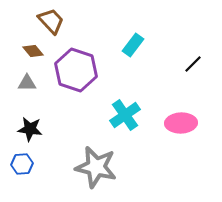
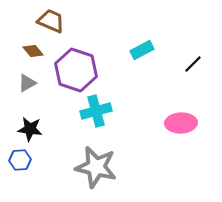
brown trapezoid: rotated 24 degrees counterclockwise
cyan rectangle: moved 9 px right, 5 px down; rotated 25 degrees clockwise
gray triangle: rotated 30 degrees counterclockwise
cyan cross: moved 29 px left, 4 px up; rotated 20 degrees clockwise
blue hexagon: moved 2 px left, 4 px up
